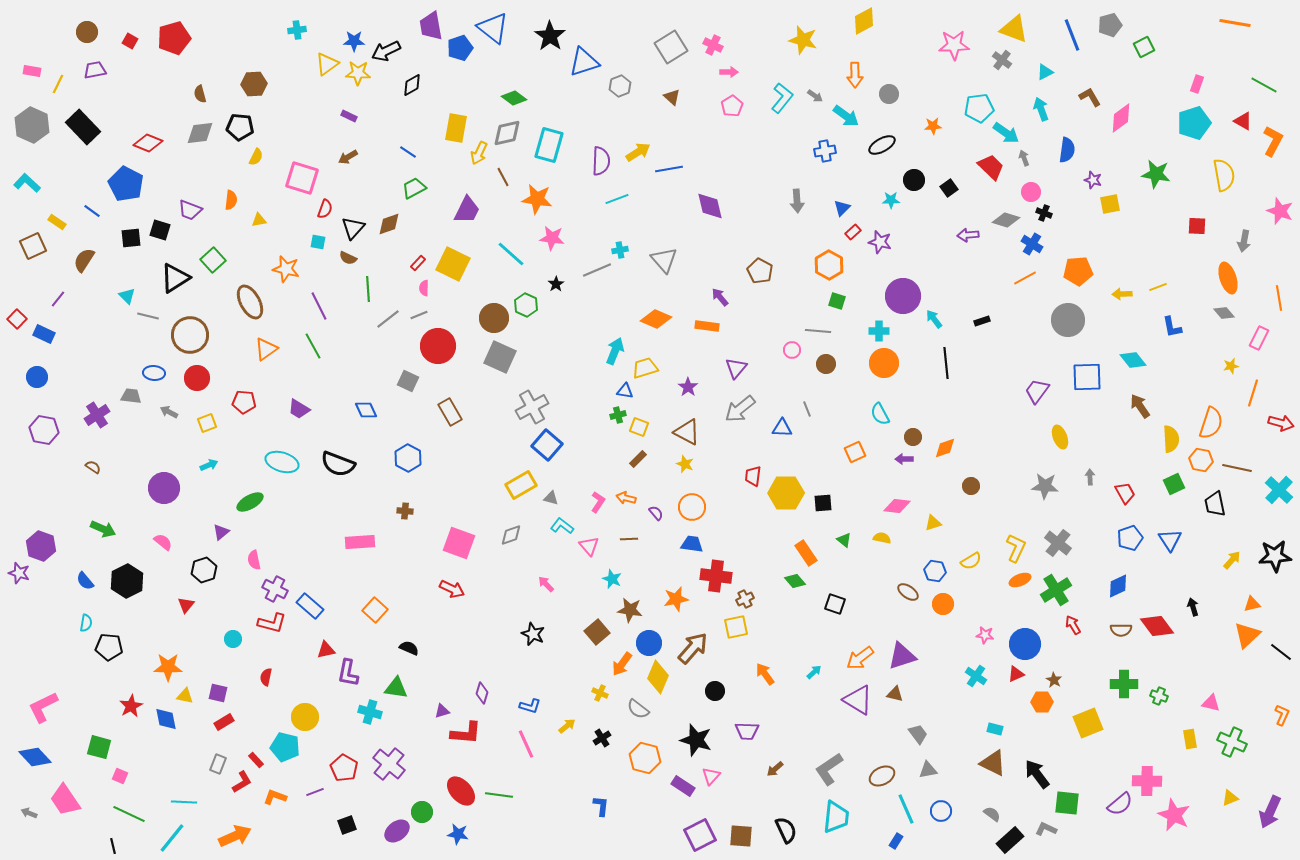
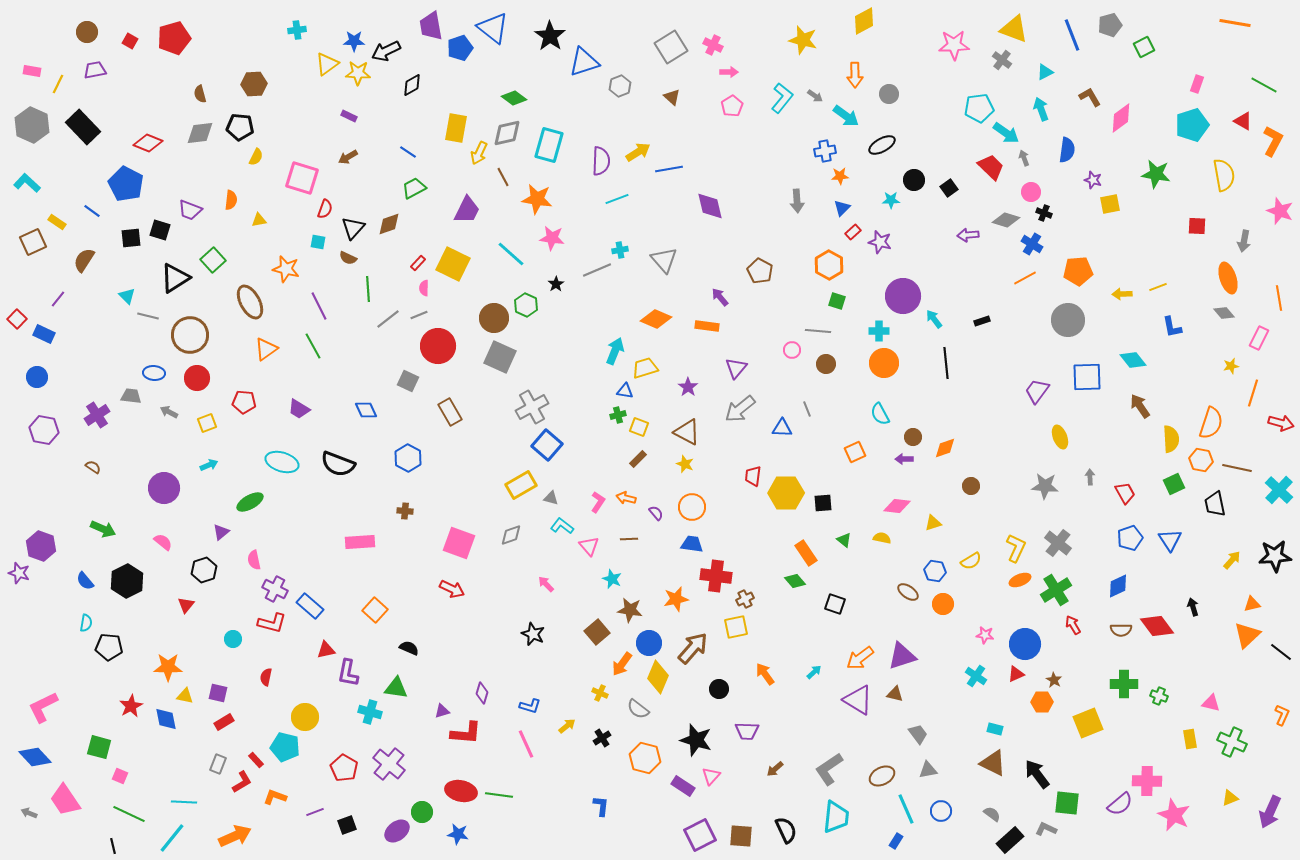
cyan pentagon at (1194, 123): moved 2 px left, 2 px down
orange star at (933, 126): moved 93 px left, 50 px down
brown square at (33, 246): moved 4 px up
black circle at (715, 691): moved 4 px right, 2 px up
red ellipse at (461, 791): rotated 36 degrees counterclockwise
purple line at (315, 792): moved 20 px down
